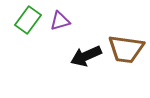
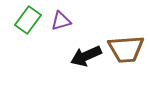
purple triangle: moved 1 px right
brown trapezoid: rotated 12 degrees counterclockwise
